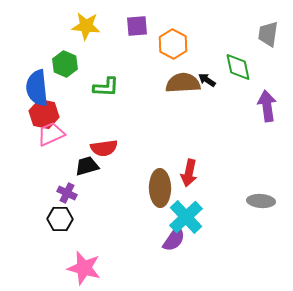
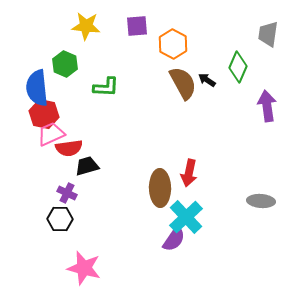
green diamond: rotated 36 degrees clockwise
brown semicircle: rotated 64 degrees clockwise
red semicircle: moved 35 px left
